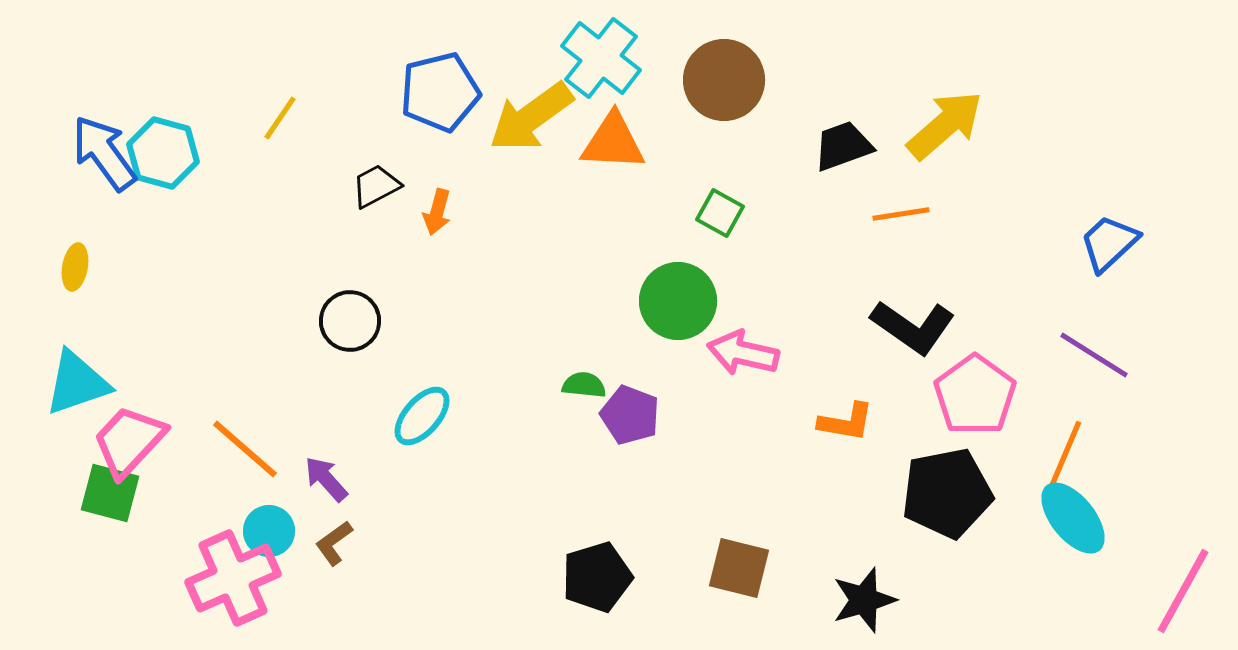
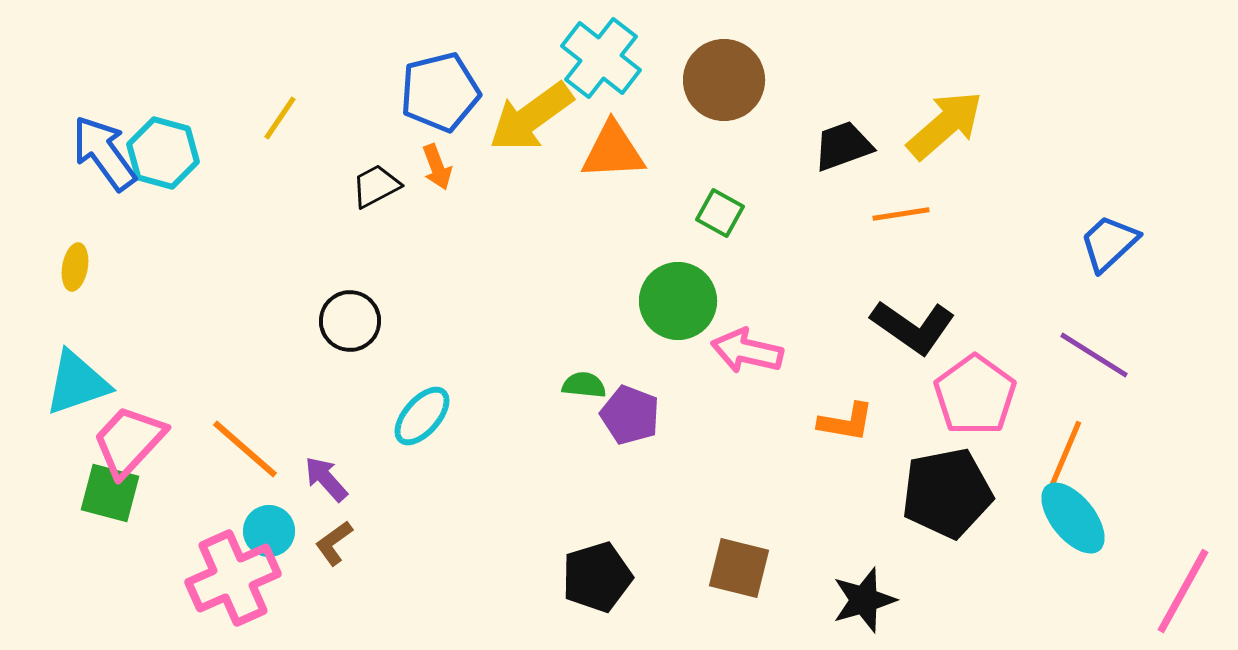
orange triangle at (613, 142): moved 9 px down; rotated 6 degrees counterclockwise
orange arrow at (437, 212): moved 45 px up; rotated 36 degrees counterclockwise
pink arrow at (743, 353): moved 4 px right, 2 px up
